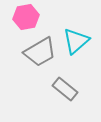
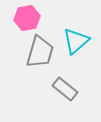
pink hexagon: moved 1 px right, 1 px down
gray trapezoid: rotated 44 degrees counterclockwise
